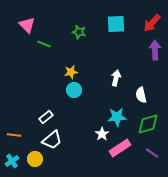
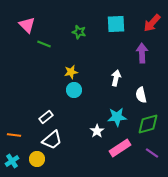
purple arrow: moved 13 px left, 3 px down
white star: moved 5 px left, 3 px up
yellow circle: moved 2 px right
